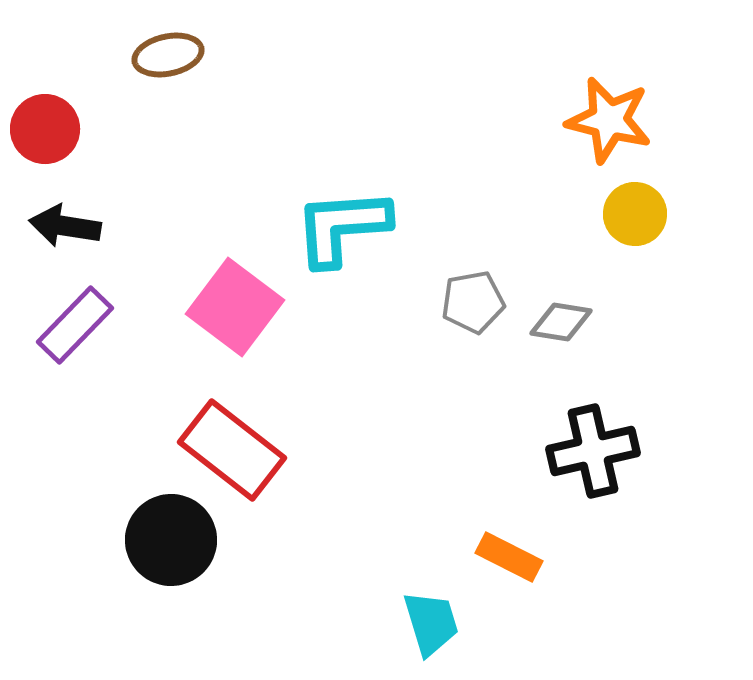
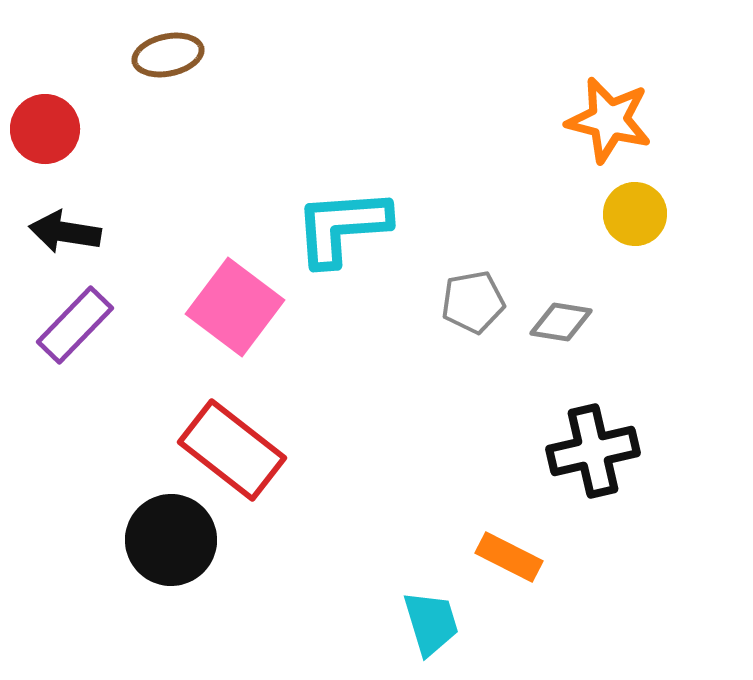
black arrow: moved 6 px down
